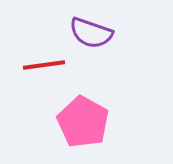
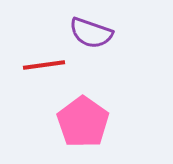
pink pentagon: rotated 6 degrees clockwise
